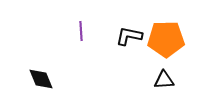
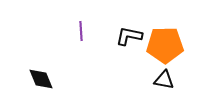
orange pentagon: moved 1 px left, 6 px down
black triangle: rotated 15 degrees clockwise
